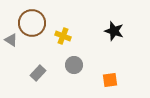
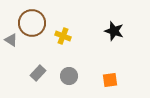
gray circle: moved 5 px left, 11 px down
